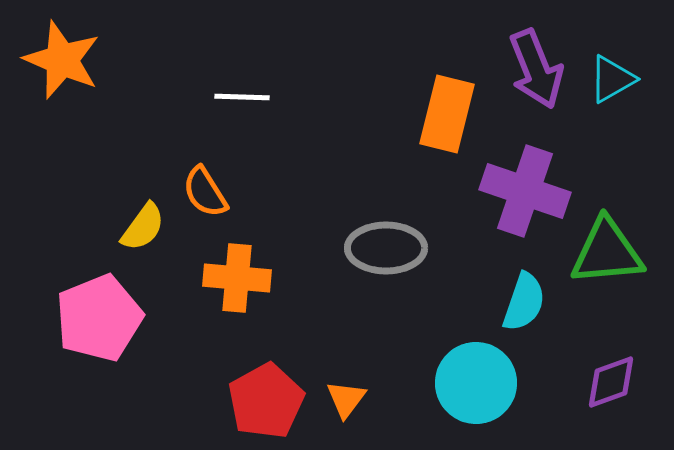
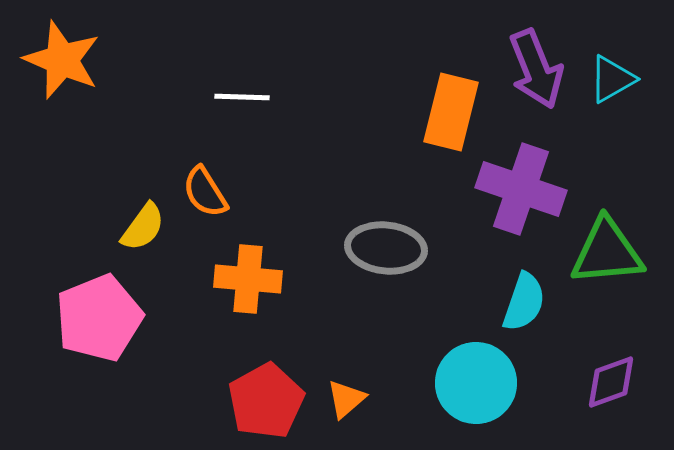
orange rectangle: moved 4 px right, 2 px up
purple cross: moved 4 px left, 2 px up
gray ellipse: rotated 6 degrees clockwise
orange cross: moved 11 px right, 1 px down
orange triangle: rotated 12 degrees clockwise
